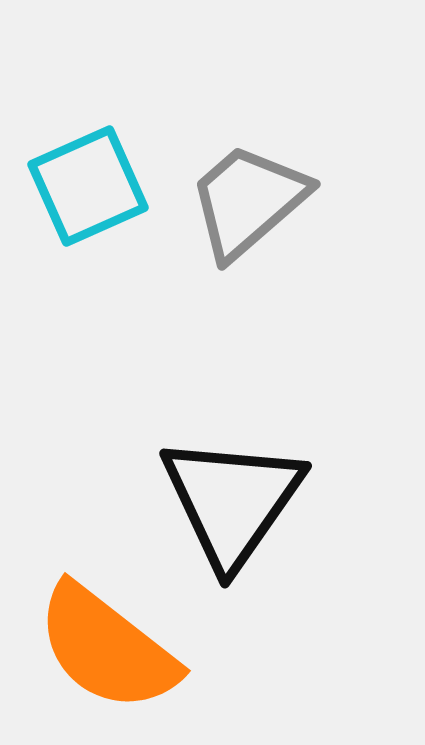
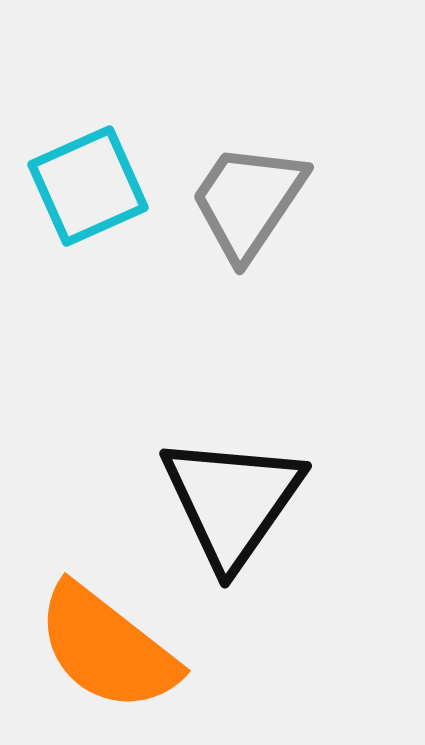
gray trapezoid: rotated 15 degrees counterclockwise
